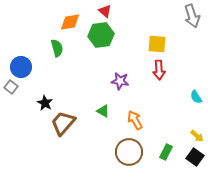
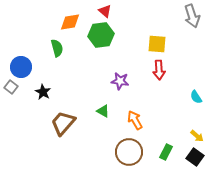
black star: moved 2 px left, 11 px up
